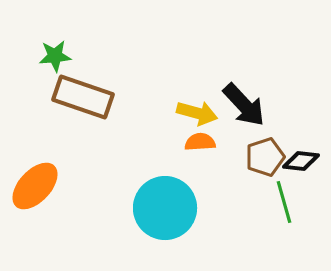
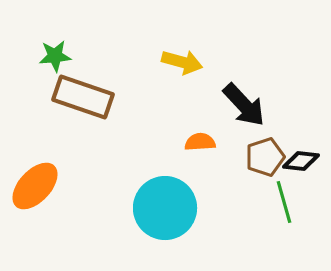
yellow arrow: moved 15 px left, 51 px up
